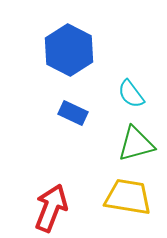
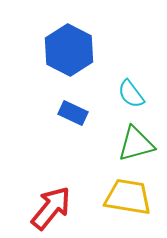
red arrow: rotated 18 degrees clockwise
